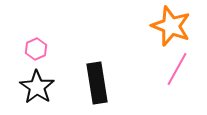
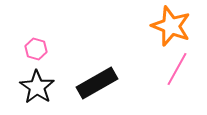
pink hexagon: rotated 20 degrees counterclockwise
black rectangle: rotated 69 degrees clockwise
